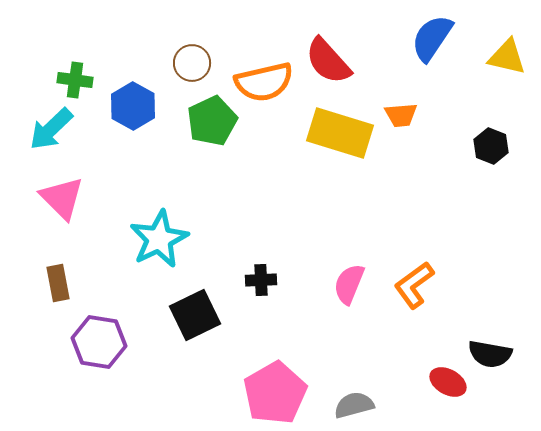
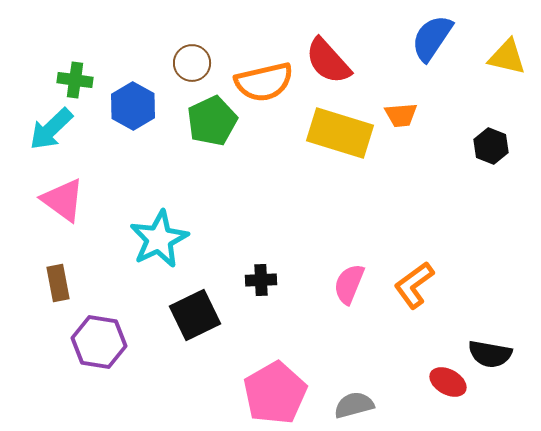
pink triangle: moved 1 px right, 2 px down; rotated 9 degrees counterclockwise
